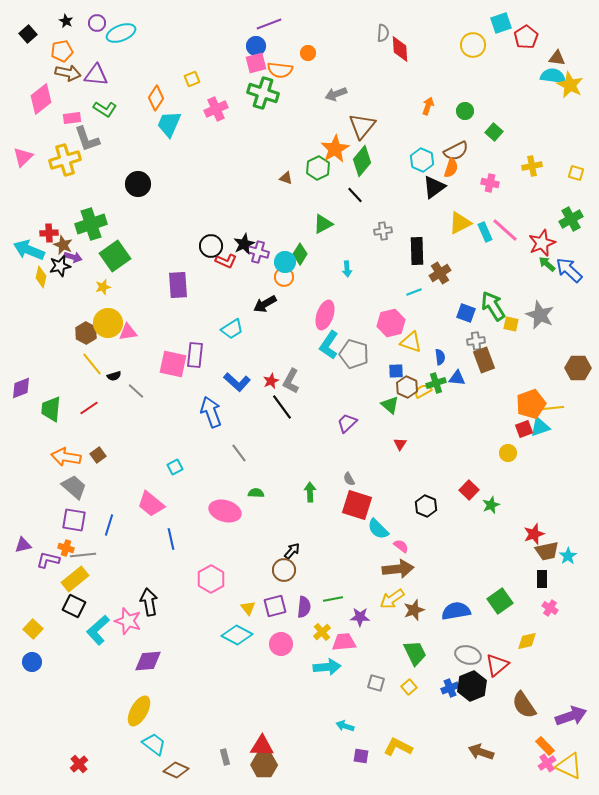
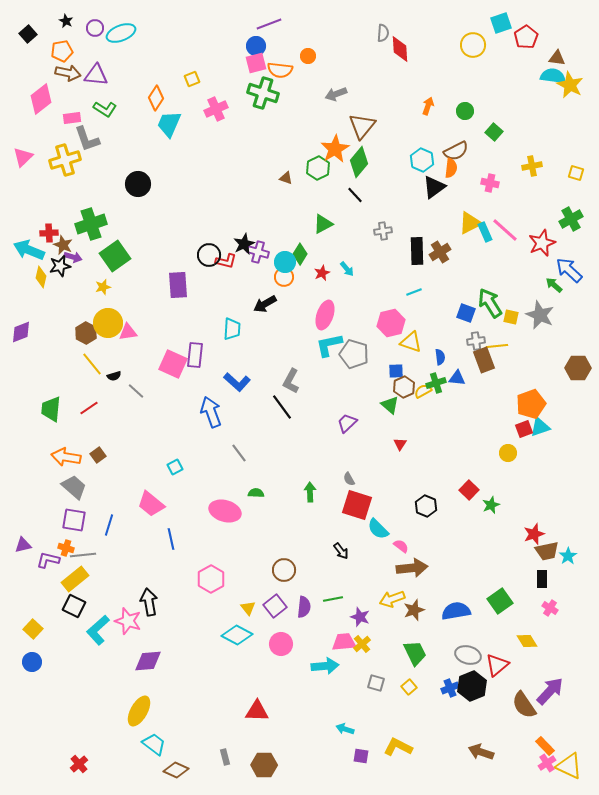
purple circle at (97, 23): moved 2 px left, 5 px down
orange circle at (308, 53): moved 3 px down
green diamond at (362, 161): moved 3 px left, 1 px down
orange semicircle at (451, 168): rotated 12 degrees counterclockwise
yellow triangle at (460, 223): moved 10 px right
black circle at (211, 246): moved 2 px left, 9 px down
red L-shape at (226, 261): rotated 10 degrees counterclockwise
green arrow at (547, 264): moved 7 px right, 21 px down
cyan arrow at (347, 269): rotated 35 degrees counterclockwise
brown cross at (440, 273): moved 21 px up
green arrow at (493, 306): moved 3 px left, 3 px up
yellow square at (511, 324): moved 7 px up
cyan trapezoid at (232, 329): rotated 55 degrees counterclockwise
cyan L-shape at (329, 345): rotated 44 degrees clockwise
pink square at (173, 364): rotated 12 degrees clockwise
red star at (271, 381): moved 51 px right, 108 px up
brown hexagon at (407, 387): moved 3 px left; rotated 10 degrees clockwise
purple diamond at (21, 388): moved 56 px up
yellow line at (553, 408): moved 56 px left, 62 px up
black arrow at (292, 551): moved 49 px right; rotated 102 degrees clockwise
brown arrow at (398, 569): moved 14 px right, 1 px up
yellow arrow at (392, 599): rotated 15 degrees clockwise
purple square at (275, 606): rotated 25 degrees counterclockwise
purple star at (360, 617): rotated 18 degrees clockwise
yellow cross at (322, 632): moved 40 px right, 12 px down
yellow diamond at (527, 641): rotated 70 degrees clockwise
cyan arrow at (327, 667): moved 2 px left, 1 px up
purple arrow at (571, 716): moved 21 px left, 25 px up; rotated 28 degrees counterclockwise
cyan arrow at (345, 726): moved 3 px down
red triangle at (262, 746): moved 5 px left, 35 px up
